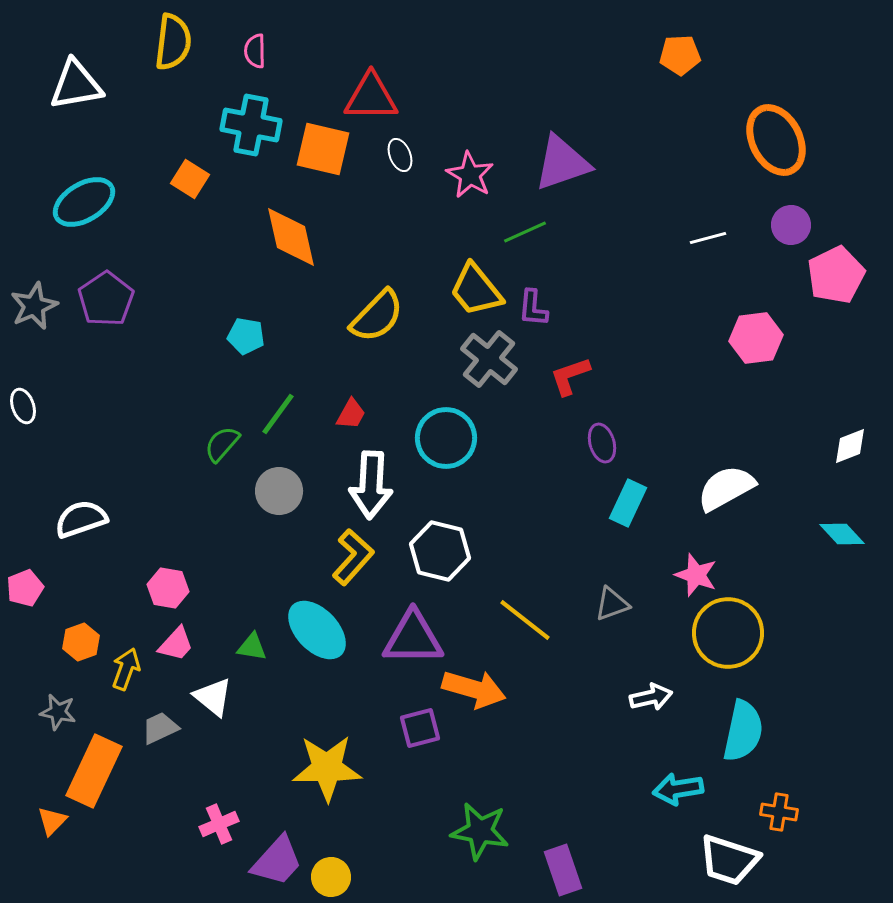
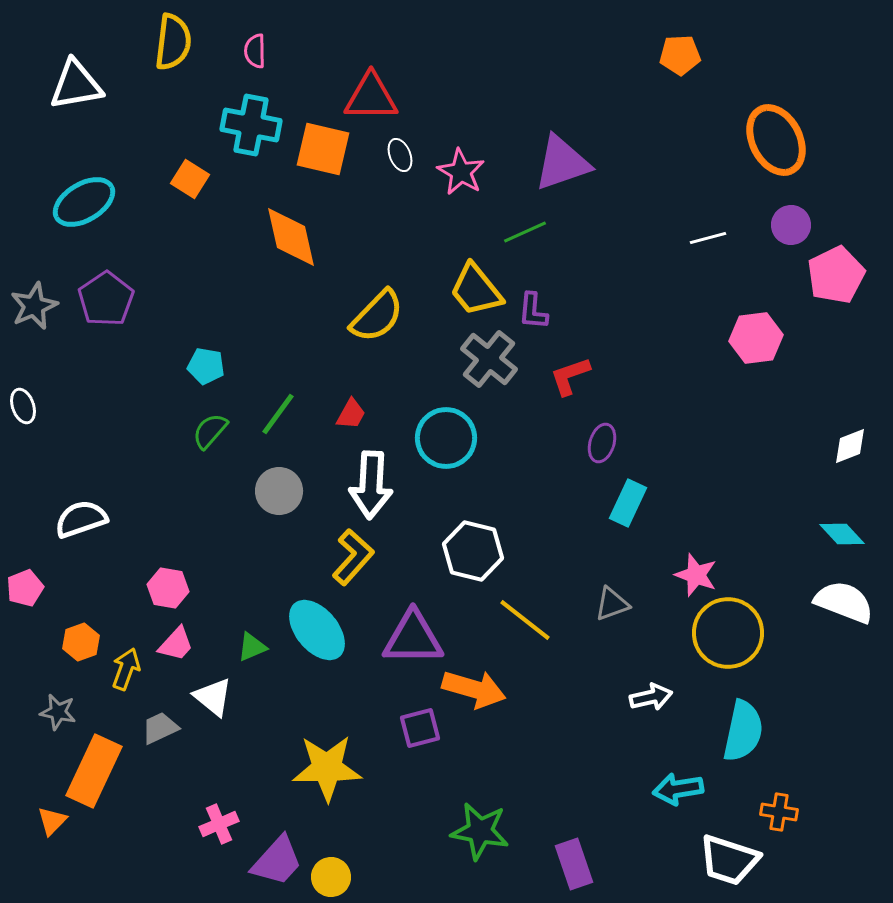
pink star at (470, 175): moved 9 px left, 3 px up
purple L-shape at (533, 308): moved 3 px down
cyan pentagon at (246, 336): moved 40 px left, 30 px down
purple ellipse at (602, 443): rotated 33 degrees clockwise
green semicircle at (222, 444): moved 12 px left, 13 px up
white semicircle at (726, 488): moved 118 px right, 114 px down; rotated 50 degrees clockwise
white hexagon at (440, 551): moved 33 px right
cyan ellipse at (317, 630): rotated 4 degrees clockwise
green triangle at (252, 647): rotated 32 degrees counterclockwise
purple rectangle at (563, 870): moved 11 px right, 6 px up
